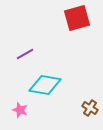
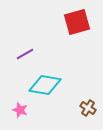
red square: moved 4 px down
brown cross: moved 2 px left
